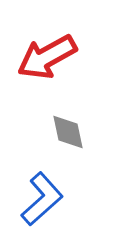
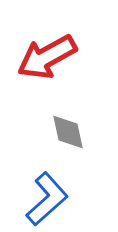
blue L-shape: moved 5 px right
